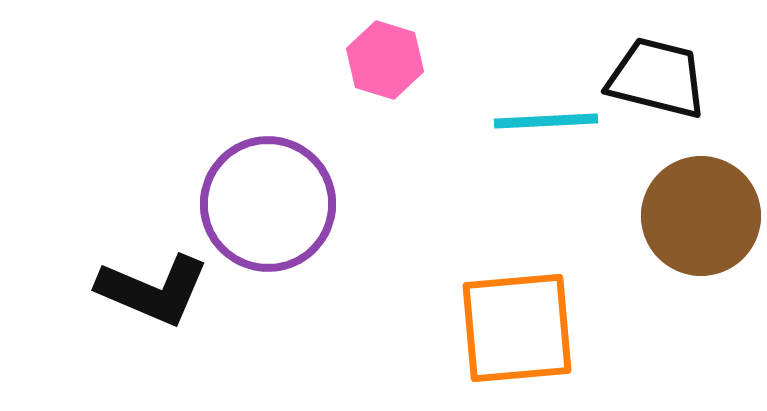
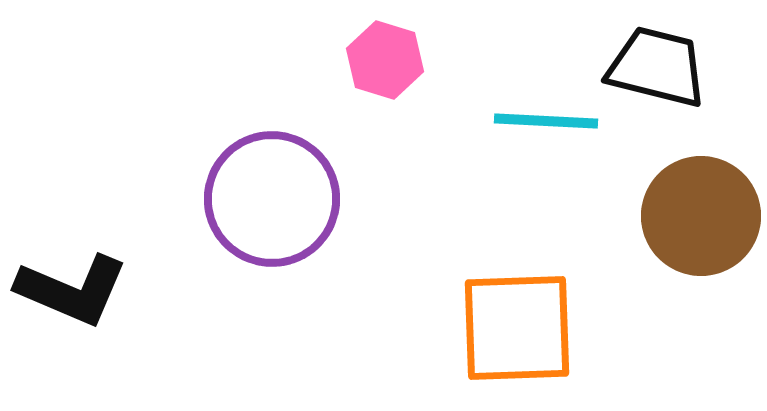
black trapezoid: moved 11 px up
cyan line: rotated 6 degrees clockwise
purple circle: moved 4 px right, 5 px up
black L-shape: moved 81 px left
orange square: rotated 3 degrees clockwise
